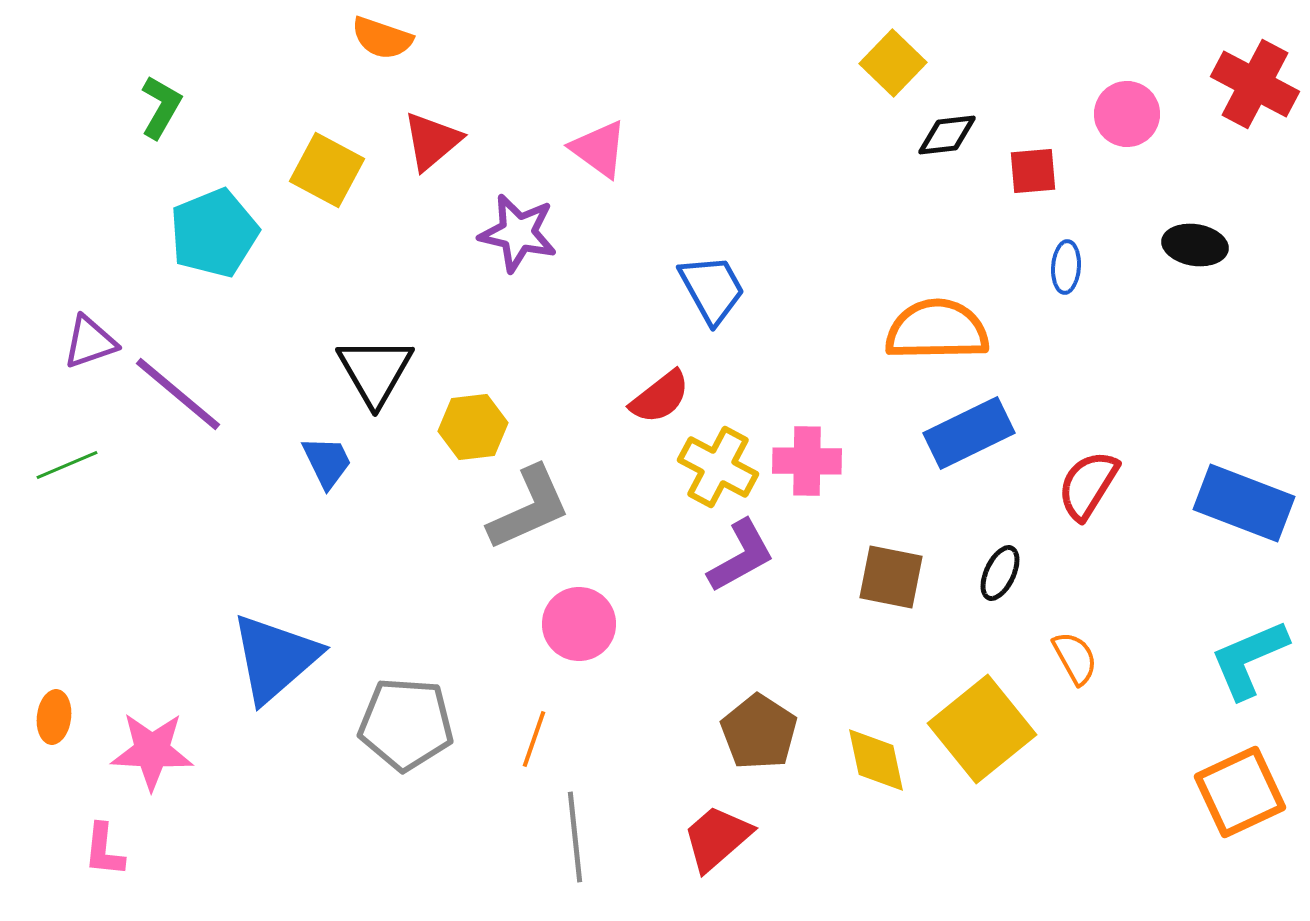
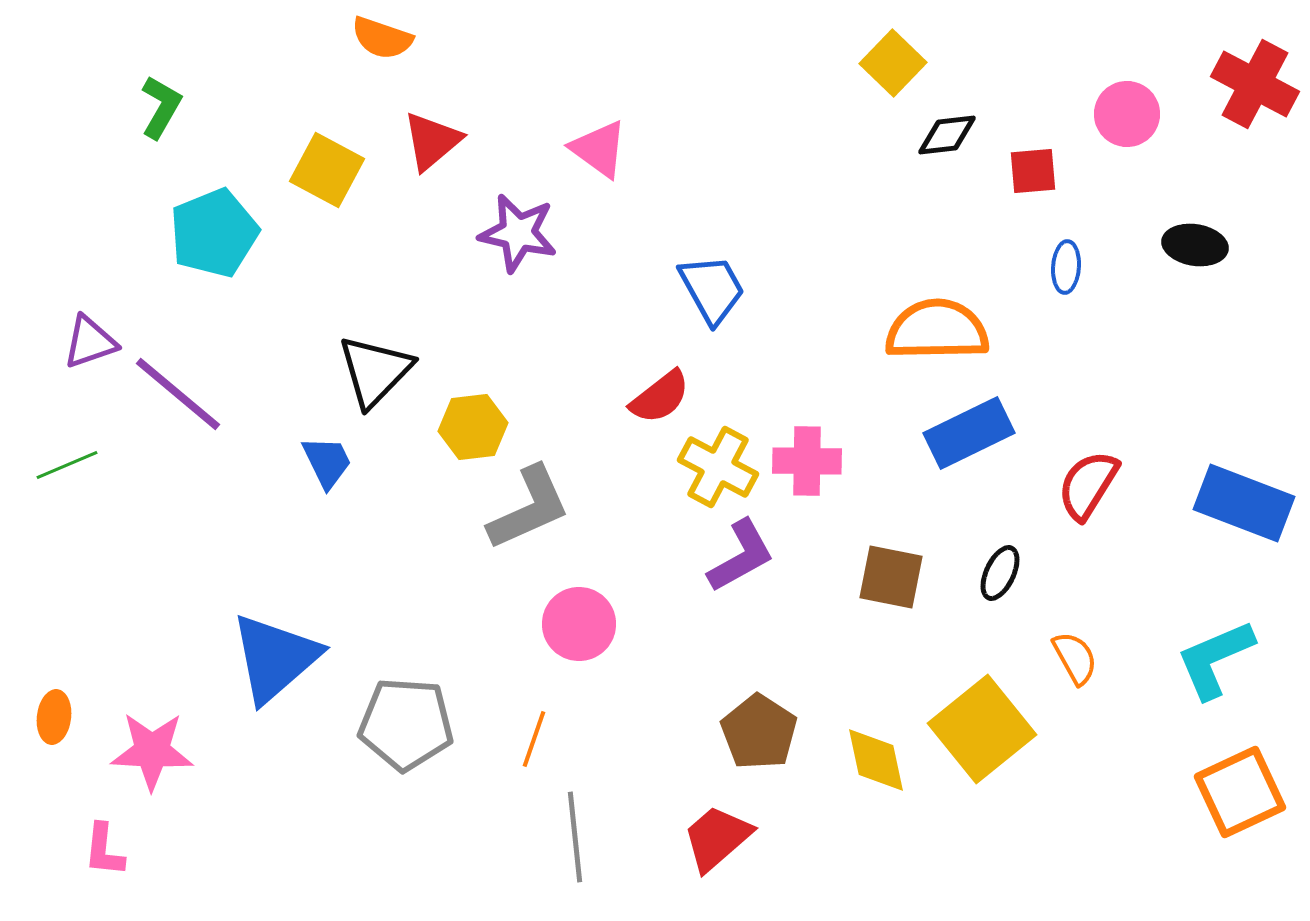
black triangle at (375, 371): rotated 14 degrees clockwise
cyan L-shape at (1249, 659): moved 34 px left
